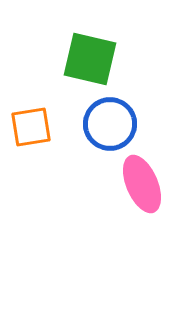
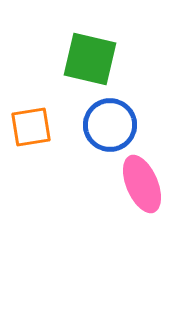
blue circle: moved 1 px down
